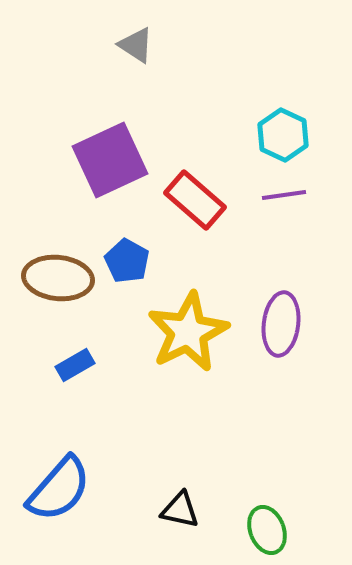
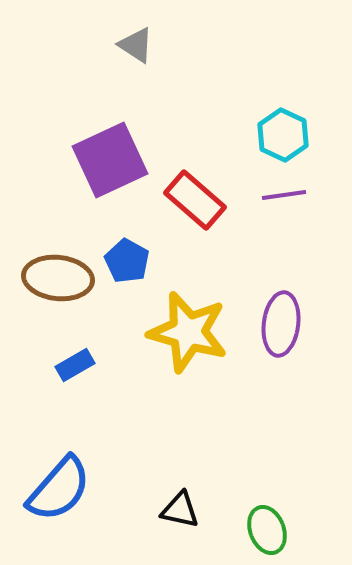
yellow star: rotated 30 degrees counterclockwise
